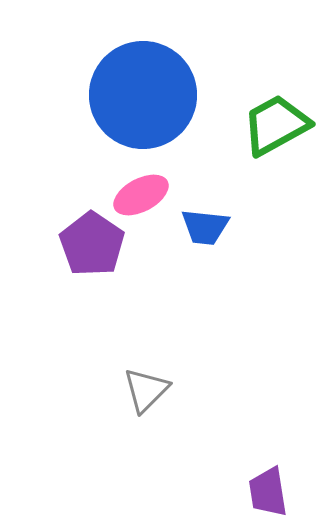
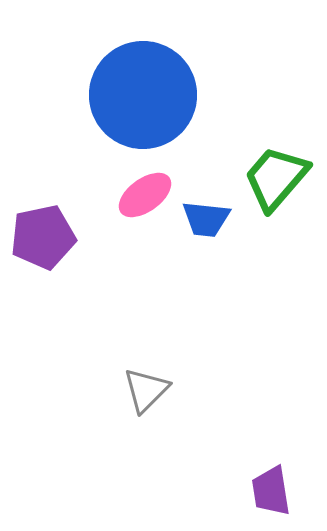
green trapezoid: moved 53 px down; rotated 20 degrees counterclockwise
pink ellipse: moved 4 px right; rotated 8 degrees counterclockwise
blue trapezoid: moved 1 px right, 8 px up
purple pentagon: moved 49 px left, 7 px up; rotated 26 degrees clockwise
purple trapezoid: moved 3 px right, 1 px up
